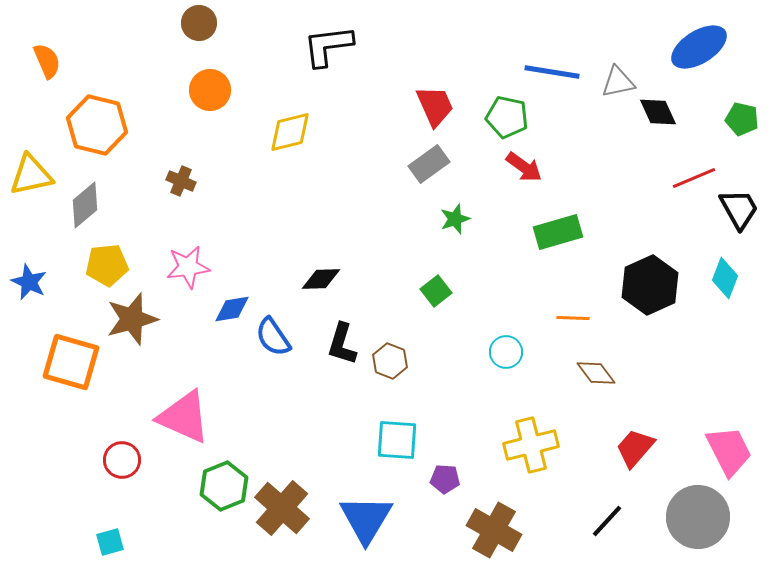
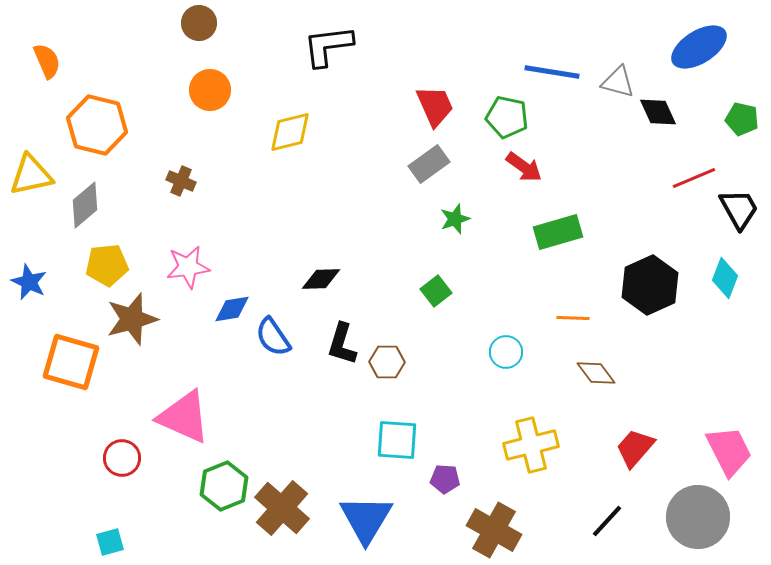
gray triangle at (618, 82): rotated 27 degrees clockwise
brown hexagon at (390, 361): moved 3 px left, 1 px down; rotated 20 degrees counterclockwise
red circle at (122, 460): moved 2 px up
